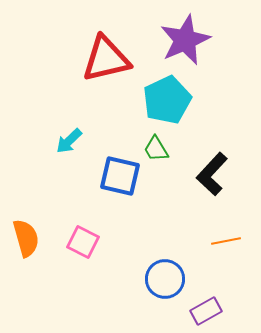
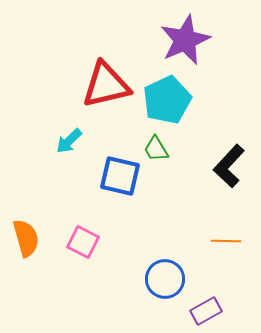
red triangle: moved 26 px down
black L-shape: moved 17 px right, 8 px up
orange line: rotated 12 degrees clockwise
